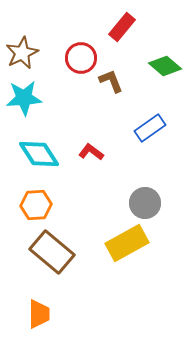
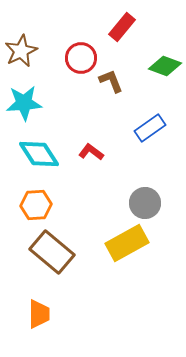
brown star: moved 1 px left, 2 px up
green diamond: rotated 20 degrees counterclockwise
cyan star: moved 5 px down
